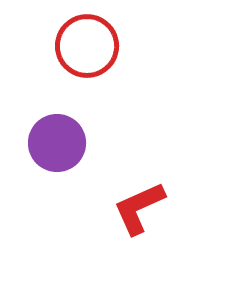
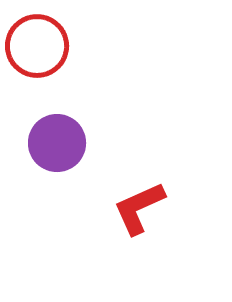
red circle: moved 50 px left
